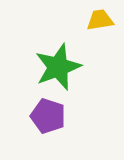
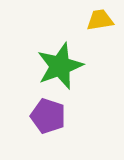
green star: moved 2 px right, 1 px up
